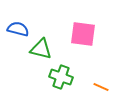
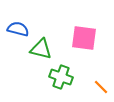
pink square: moved 1 px right, 4 px down
orange line: rotated 21 degrees clockwise
